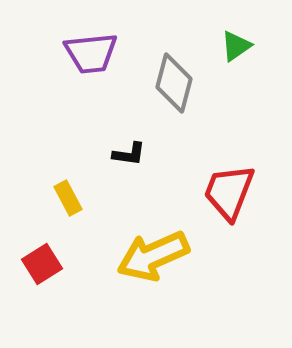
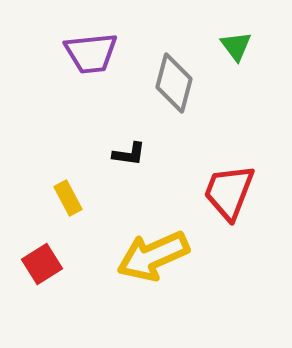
green triangle: rotated 32 degrees counterclockwise
